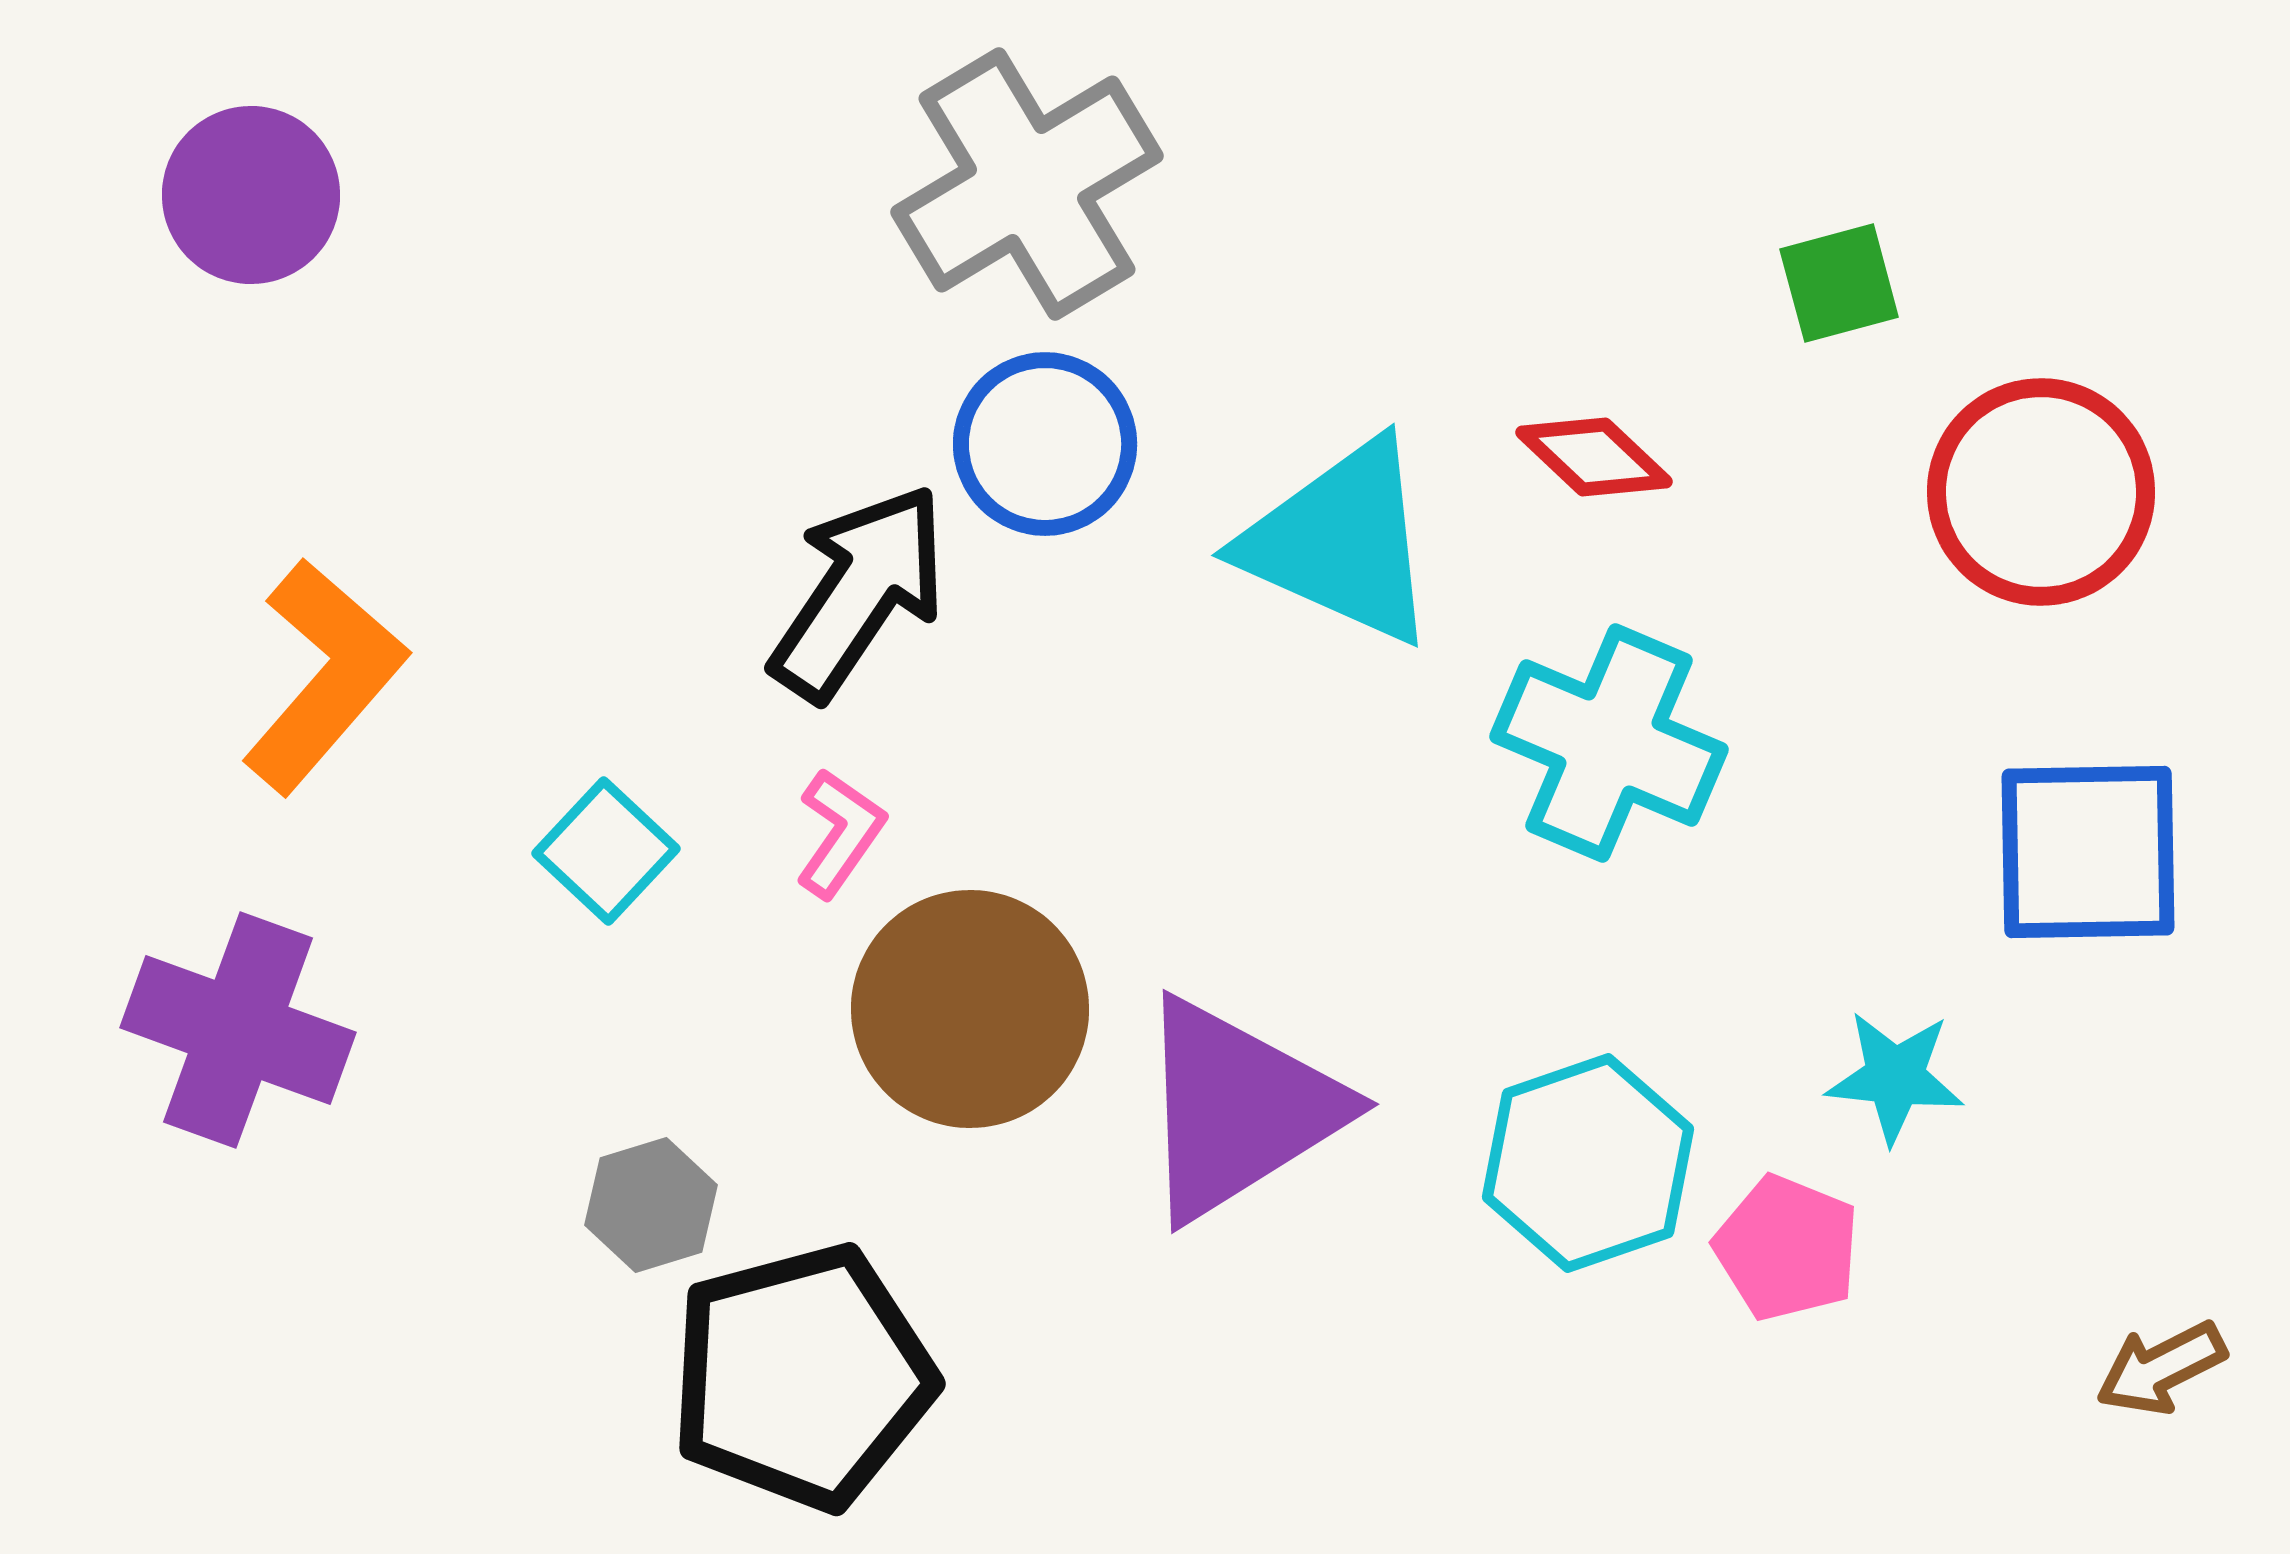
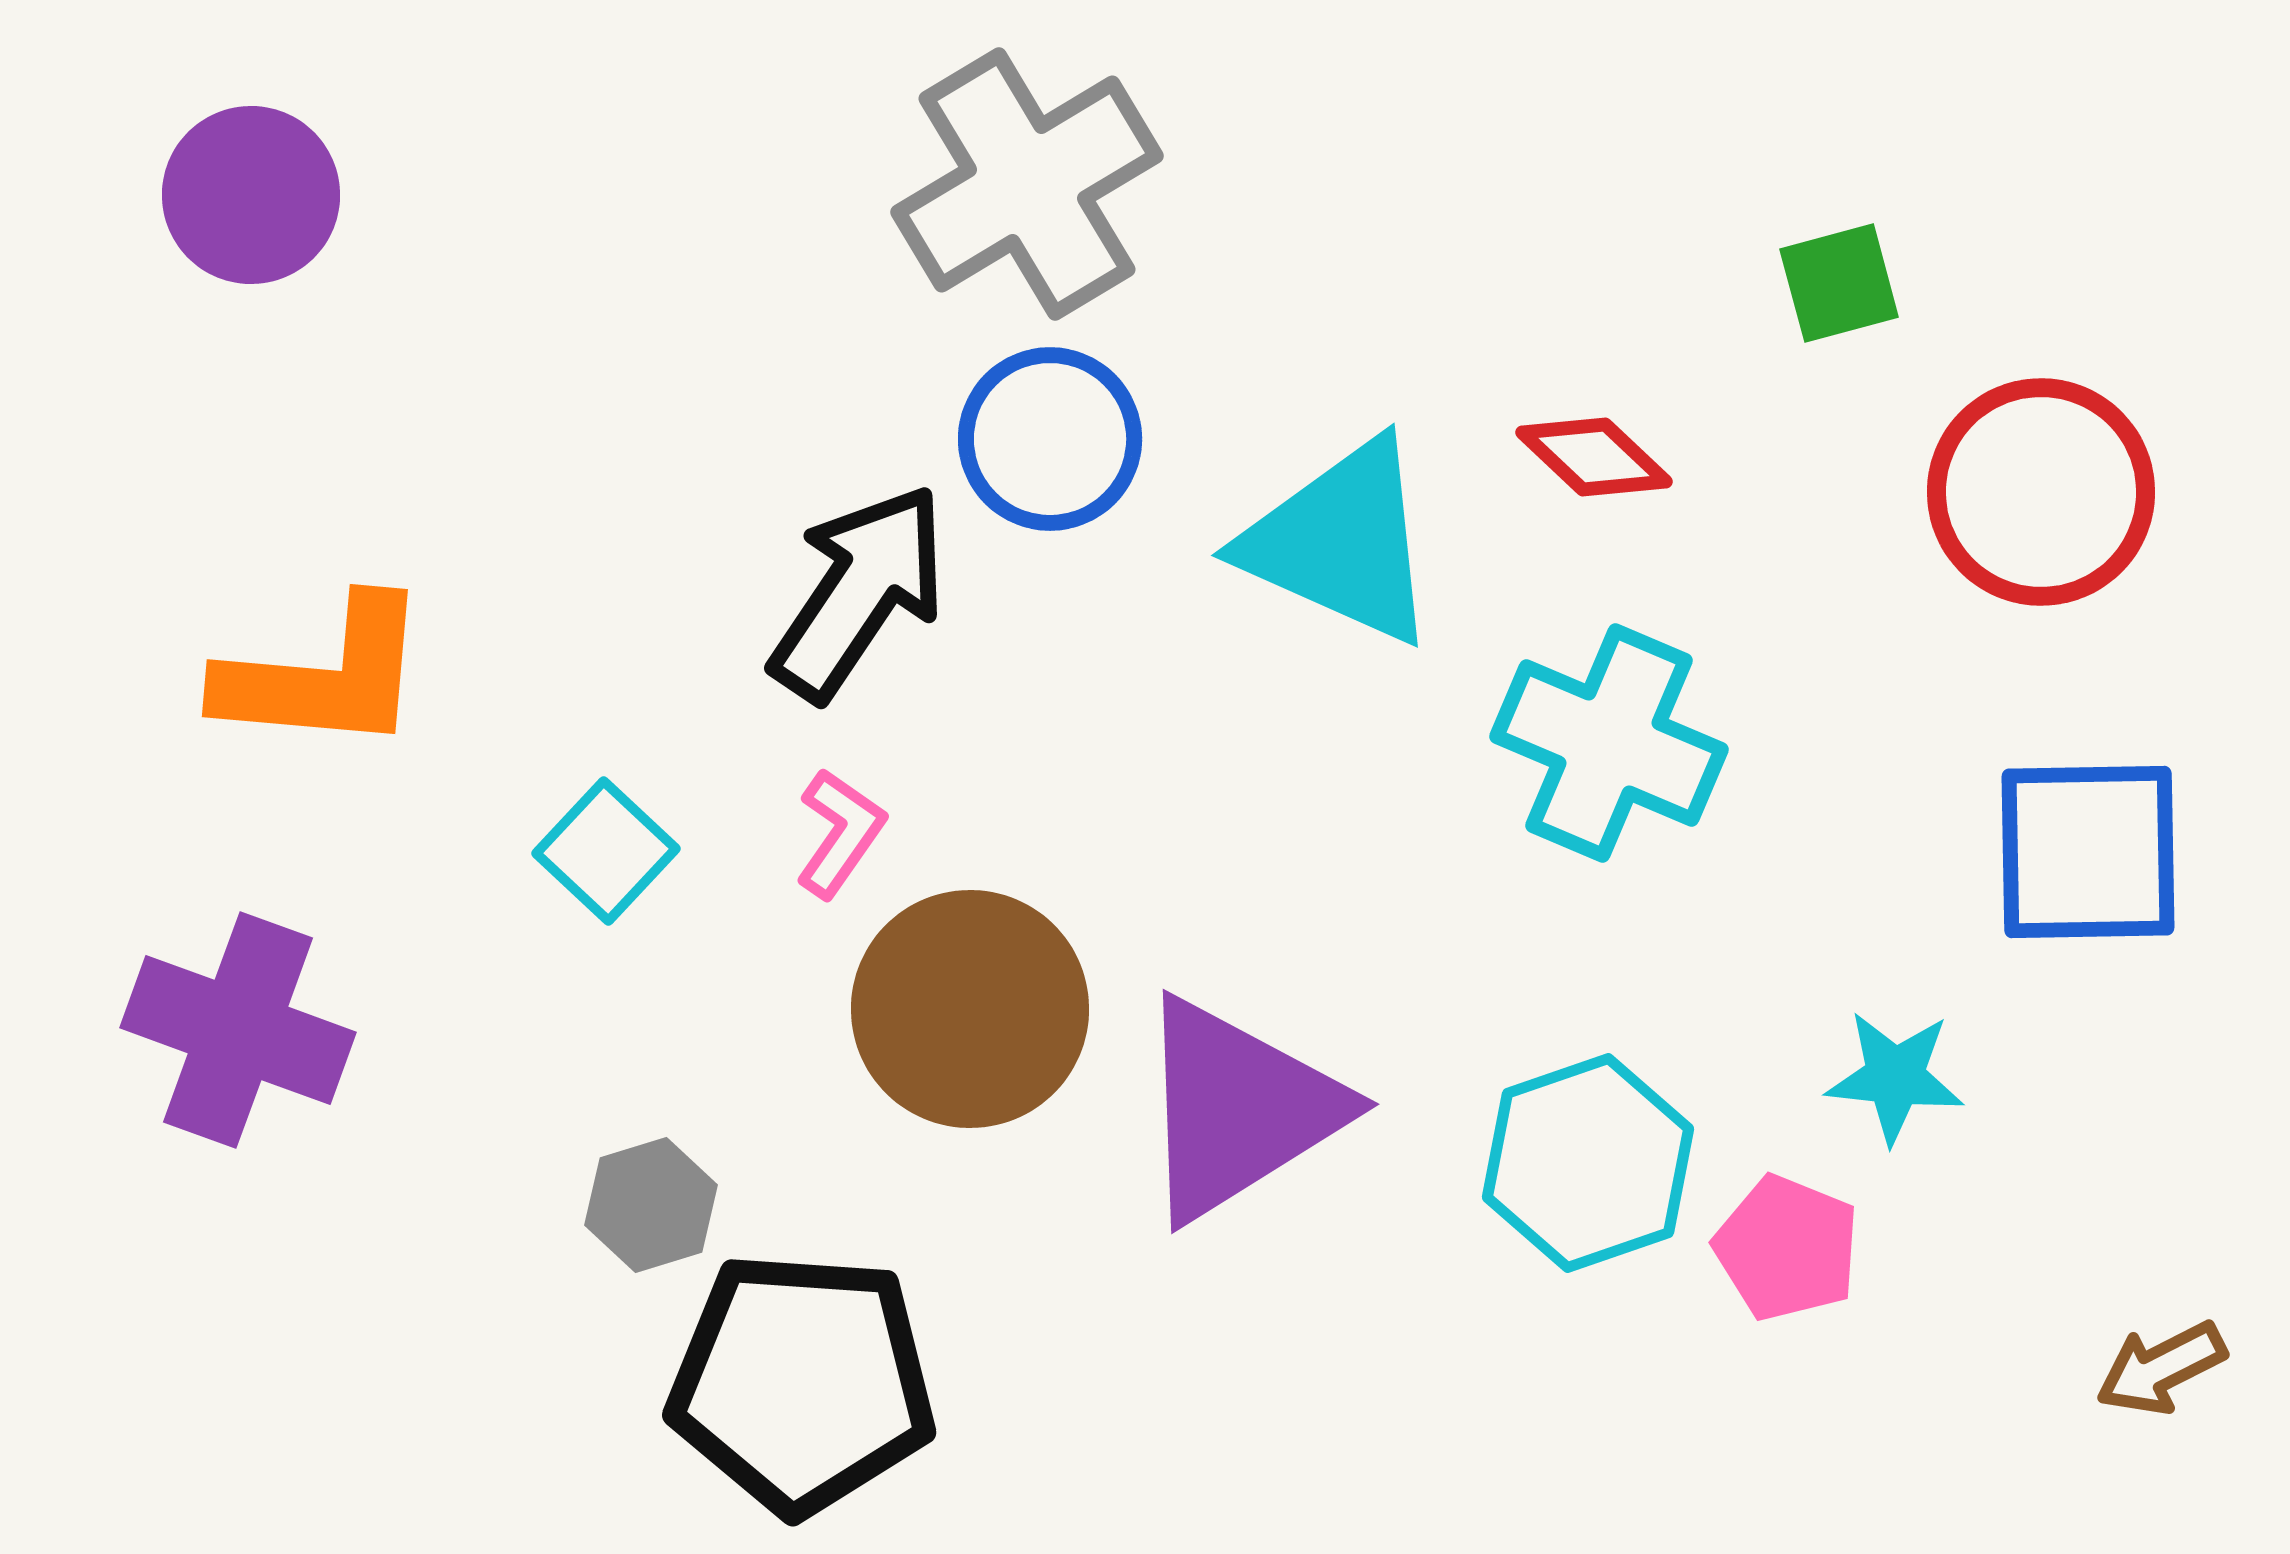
blue circle: moved 5 px right, 5 px up
orange L-shape: rotated 54 degrees clockwise
black pentagon: moved 6 px down; rotated 19 degrees clockwise
